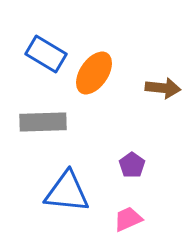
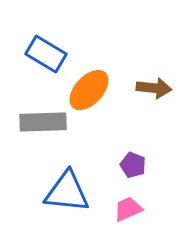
orange ellipse: moved 5 px left, 17 px down; rotated 9 degrees clockwise
brown arrow: moved 9 px left
purple pentagon: moved 1 px right; rotated 15 degrees counterclockwise
pink trapezoid: moved 10 px up
